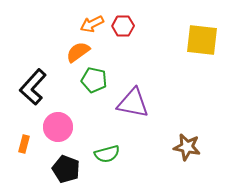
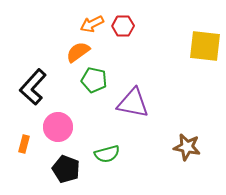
yellow square: moved 3 px right, 6 px down
